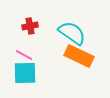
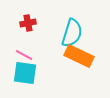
red cross: moved 2 px left, 3 px up
cyan semicircle: rotated 72 degrees clockwise
cyan square: rotated 10 degrees clockwise
